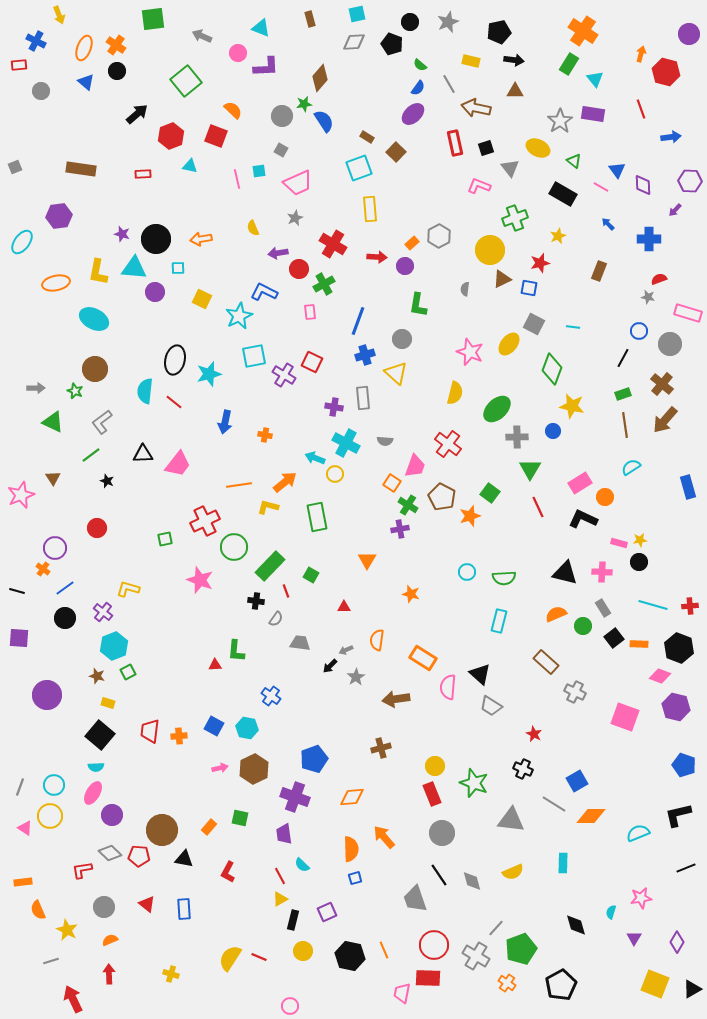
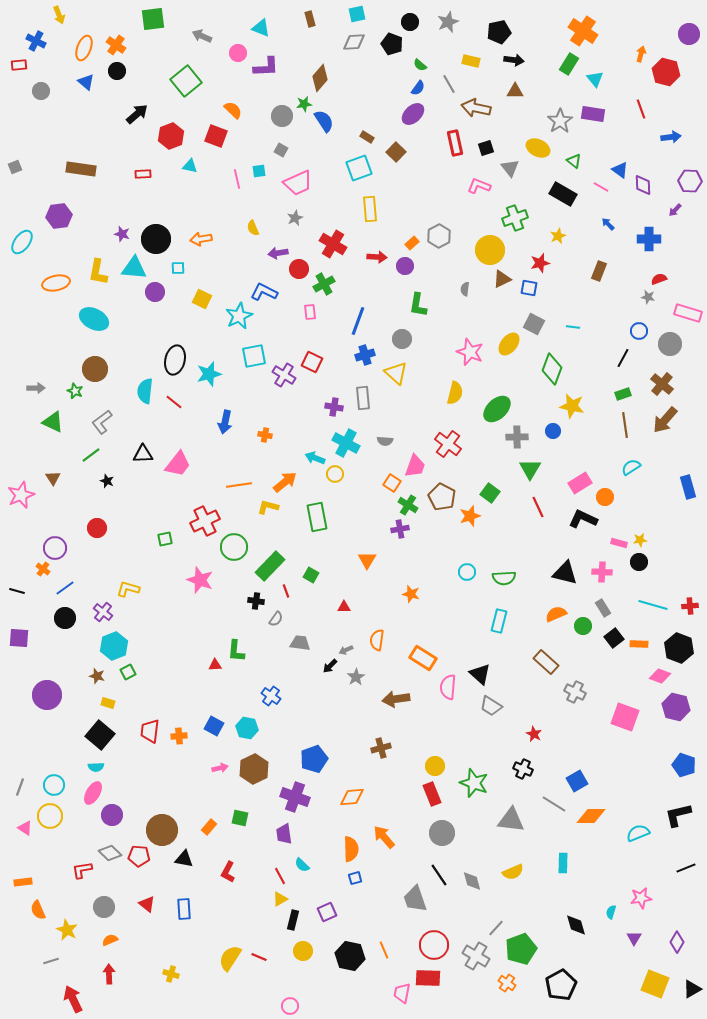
blue triangle at (617, 170): moved 3 px right; rotated 18 degrees counterclockwise
